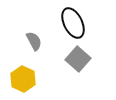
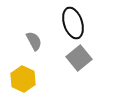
black ellipse: rotated 8 degrees clockwise
gray square: moved 1 px right, 1 px up; rotated 10 degrees clockwise
